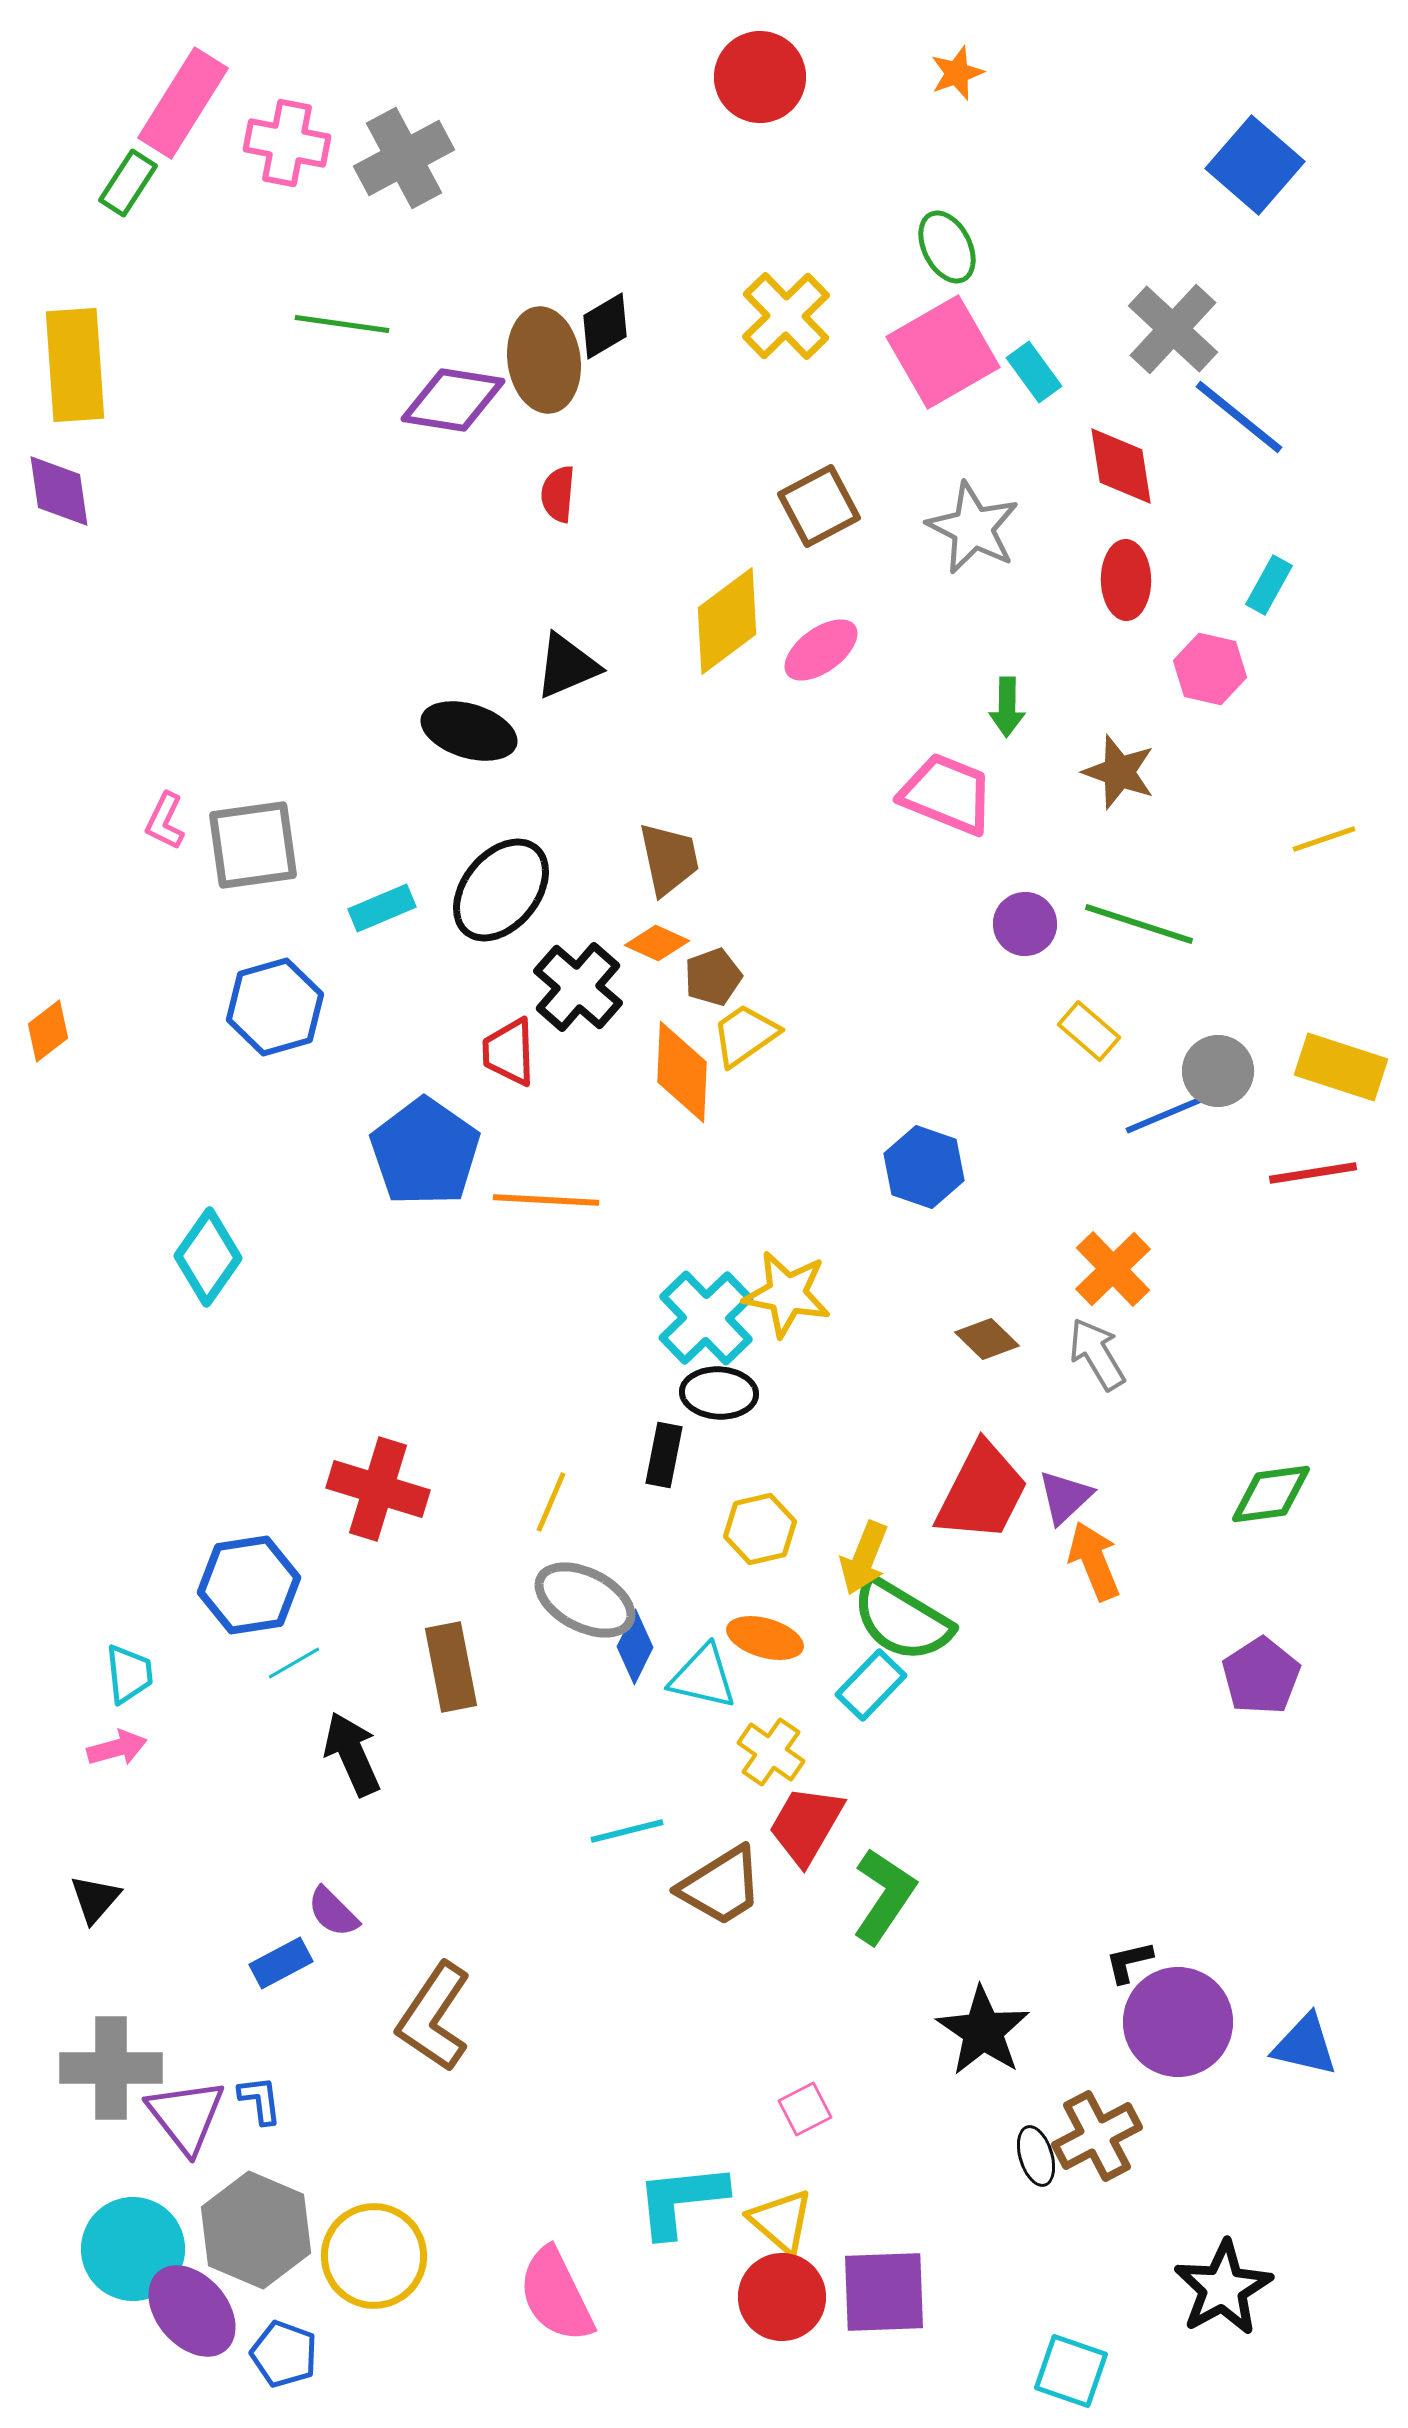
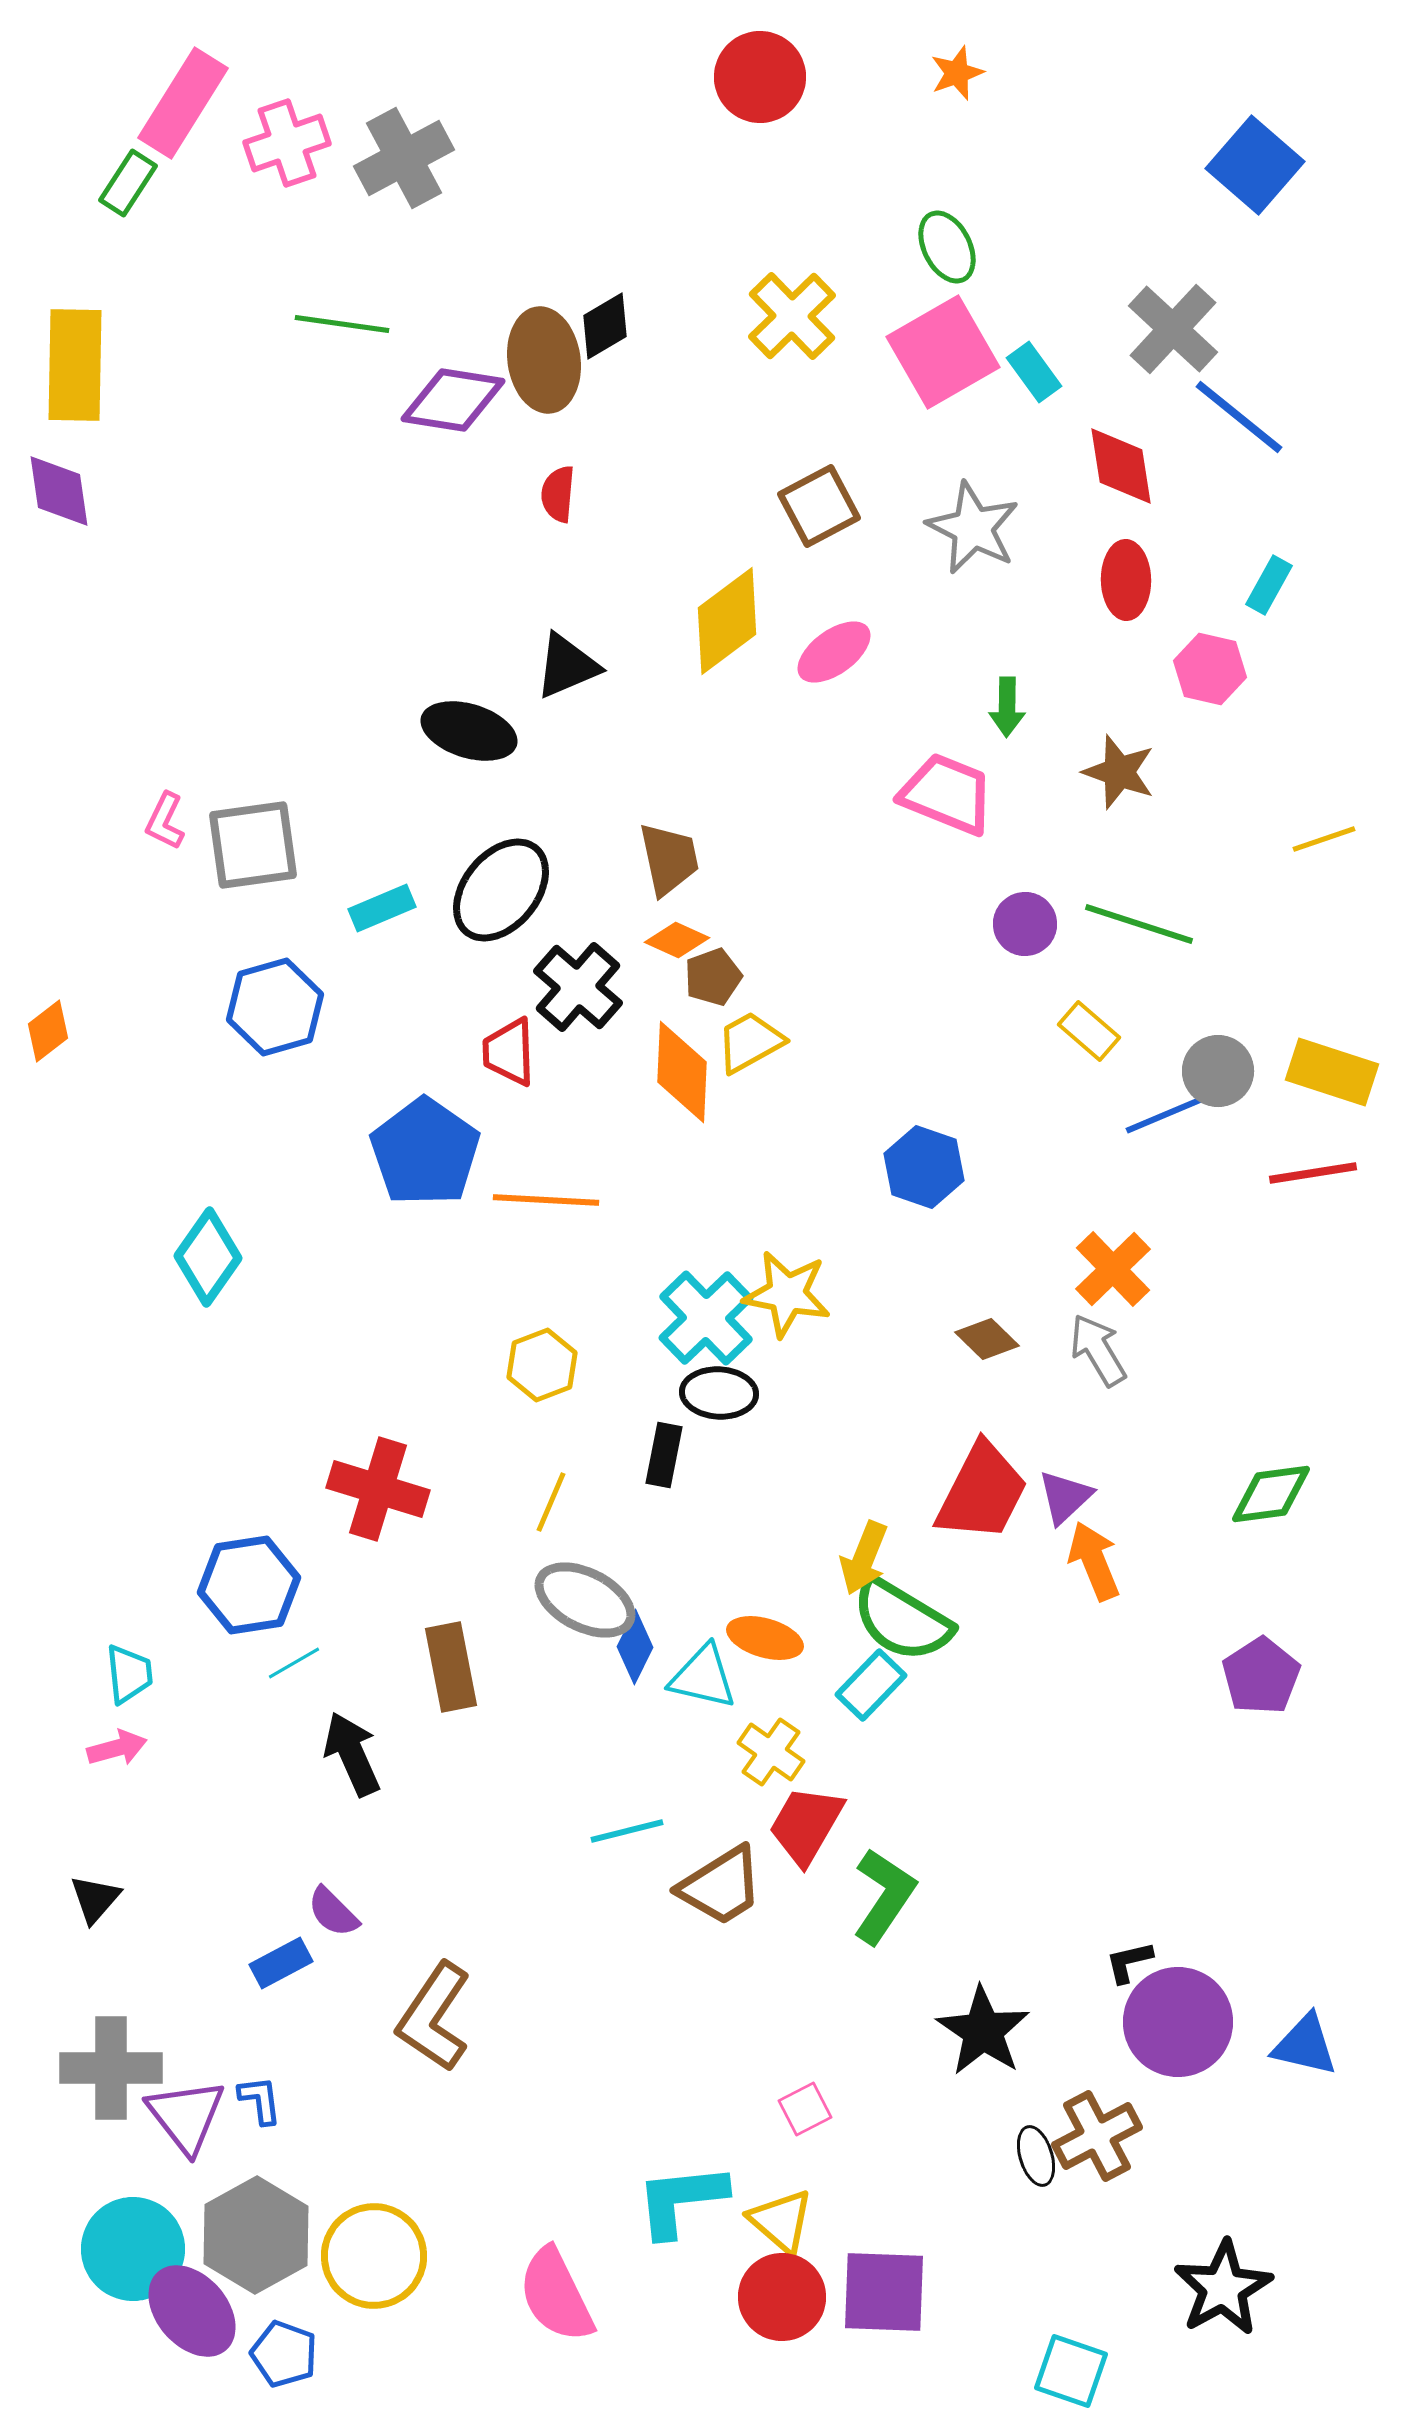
pink cross at (287, 143): rotated 30 degrees counterclockwise
yellow cross at (786, 316): moved 6 px right
yellow rectangle at (75, 365): rotated 5 degrees clockwise
pink ellipse at (821, 650): moved 13 px right, 2 px down
orange diamond at (657, 943): moved 20 px right, 3 px up
yellow trapezoid at (745, 1035): moved 5 px right, 7 px down; rotated 6 degrees clockwise
yellow rectangle at (1341, 1067): moved 9 px left, 5 px down
gray arrow at (1097, 1354): moved 1 px right, 4 px up
yellow hexagon at (760, 1529): moved 218 px left, 164 px up; rotated 8 degrees counterclockwise
gray hexagon at (256, 2230): moved 5 px down; rotated 8 degrees clockwise
purple square at (884, 2292): rotated 4 degrees clockwise
